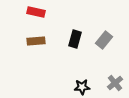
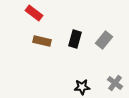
red rectangle: moved 2 px left, 1 px down; rotated 24 degrees clockwise
brown rectangle: moved 6 px right; rotated 18 degrees clockwise
gray cross: rotated 14 degrees counterclockwise
